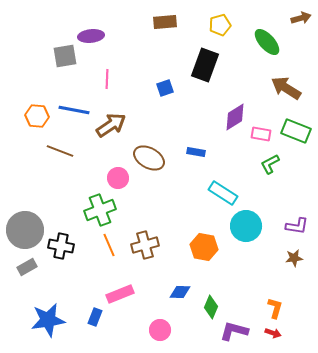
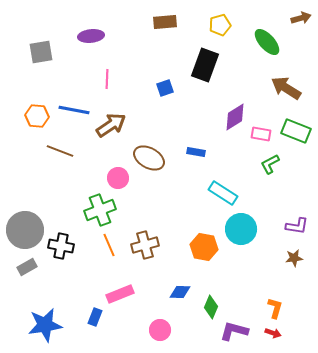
gray square at (65, 56): moved 24 px left, 4 px up
cyan circle at (246, 226): moved 5 px left, 3 px down
blue star at (48, 320): moved 3 px left, 5 px down
